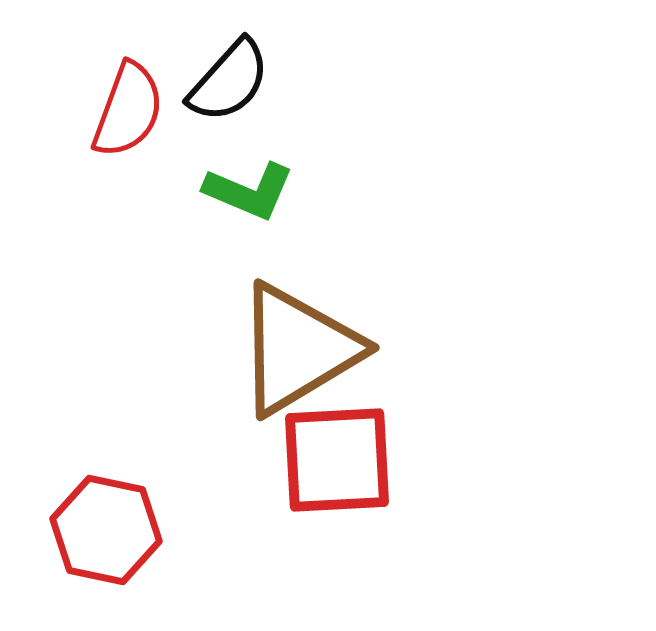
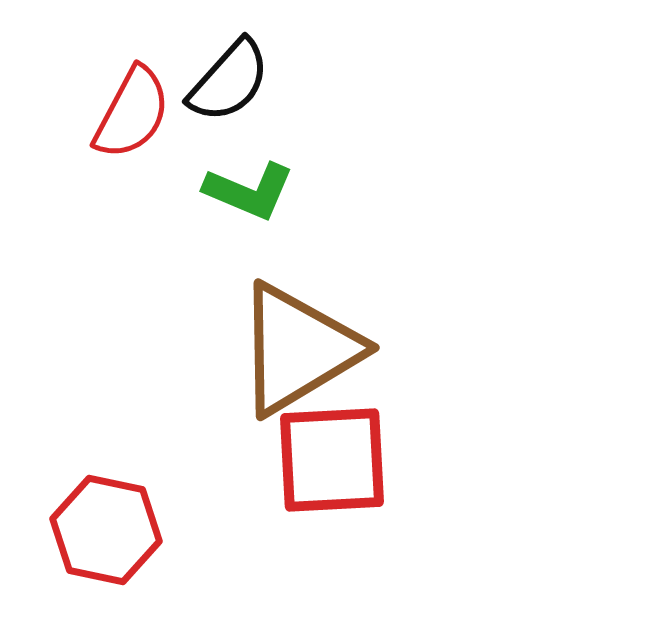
red semicircle: moved 4 px right, 3 px down; rotated 8 degrees clockwise
red square: moved 5 px left
